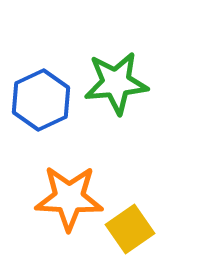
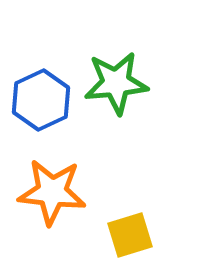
orange star: moved 17 px left, 6 px up; rotated 4 degrees clockwise
yellow square: moved 6 px down; rotated 18 degrees clockwise
